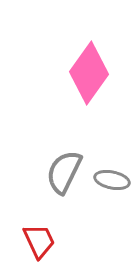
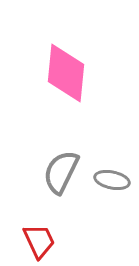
pink diamond: moved 23 px left; rotated 30 degrees counterclockwise
gray semicircle: moved 3 px left
